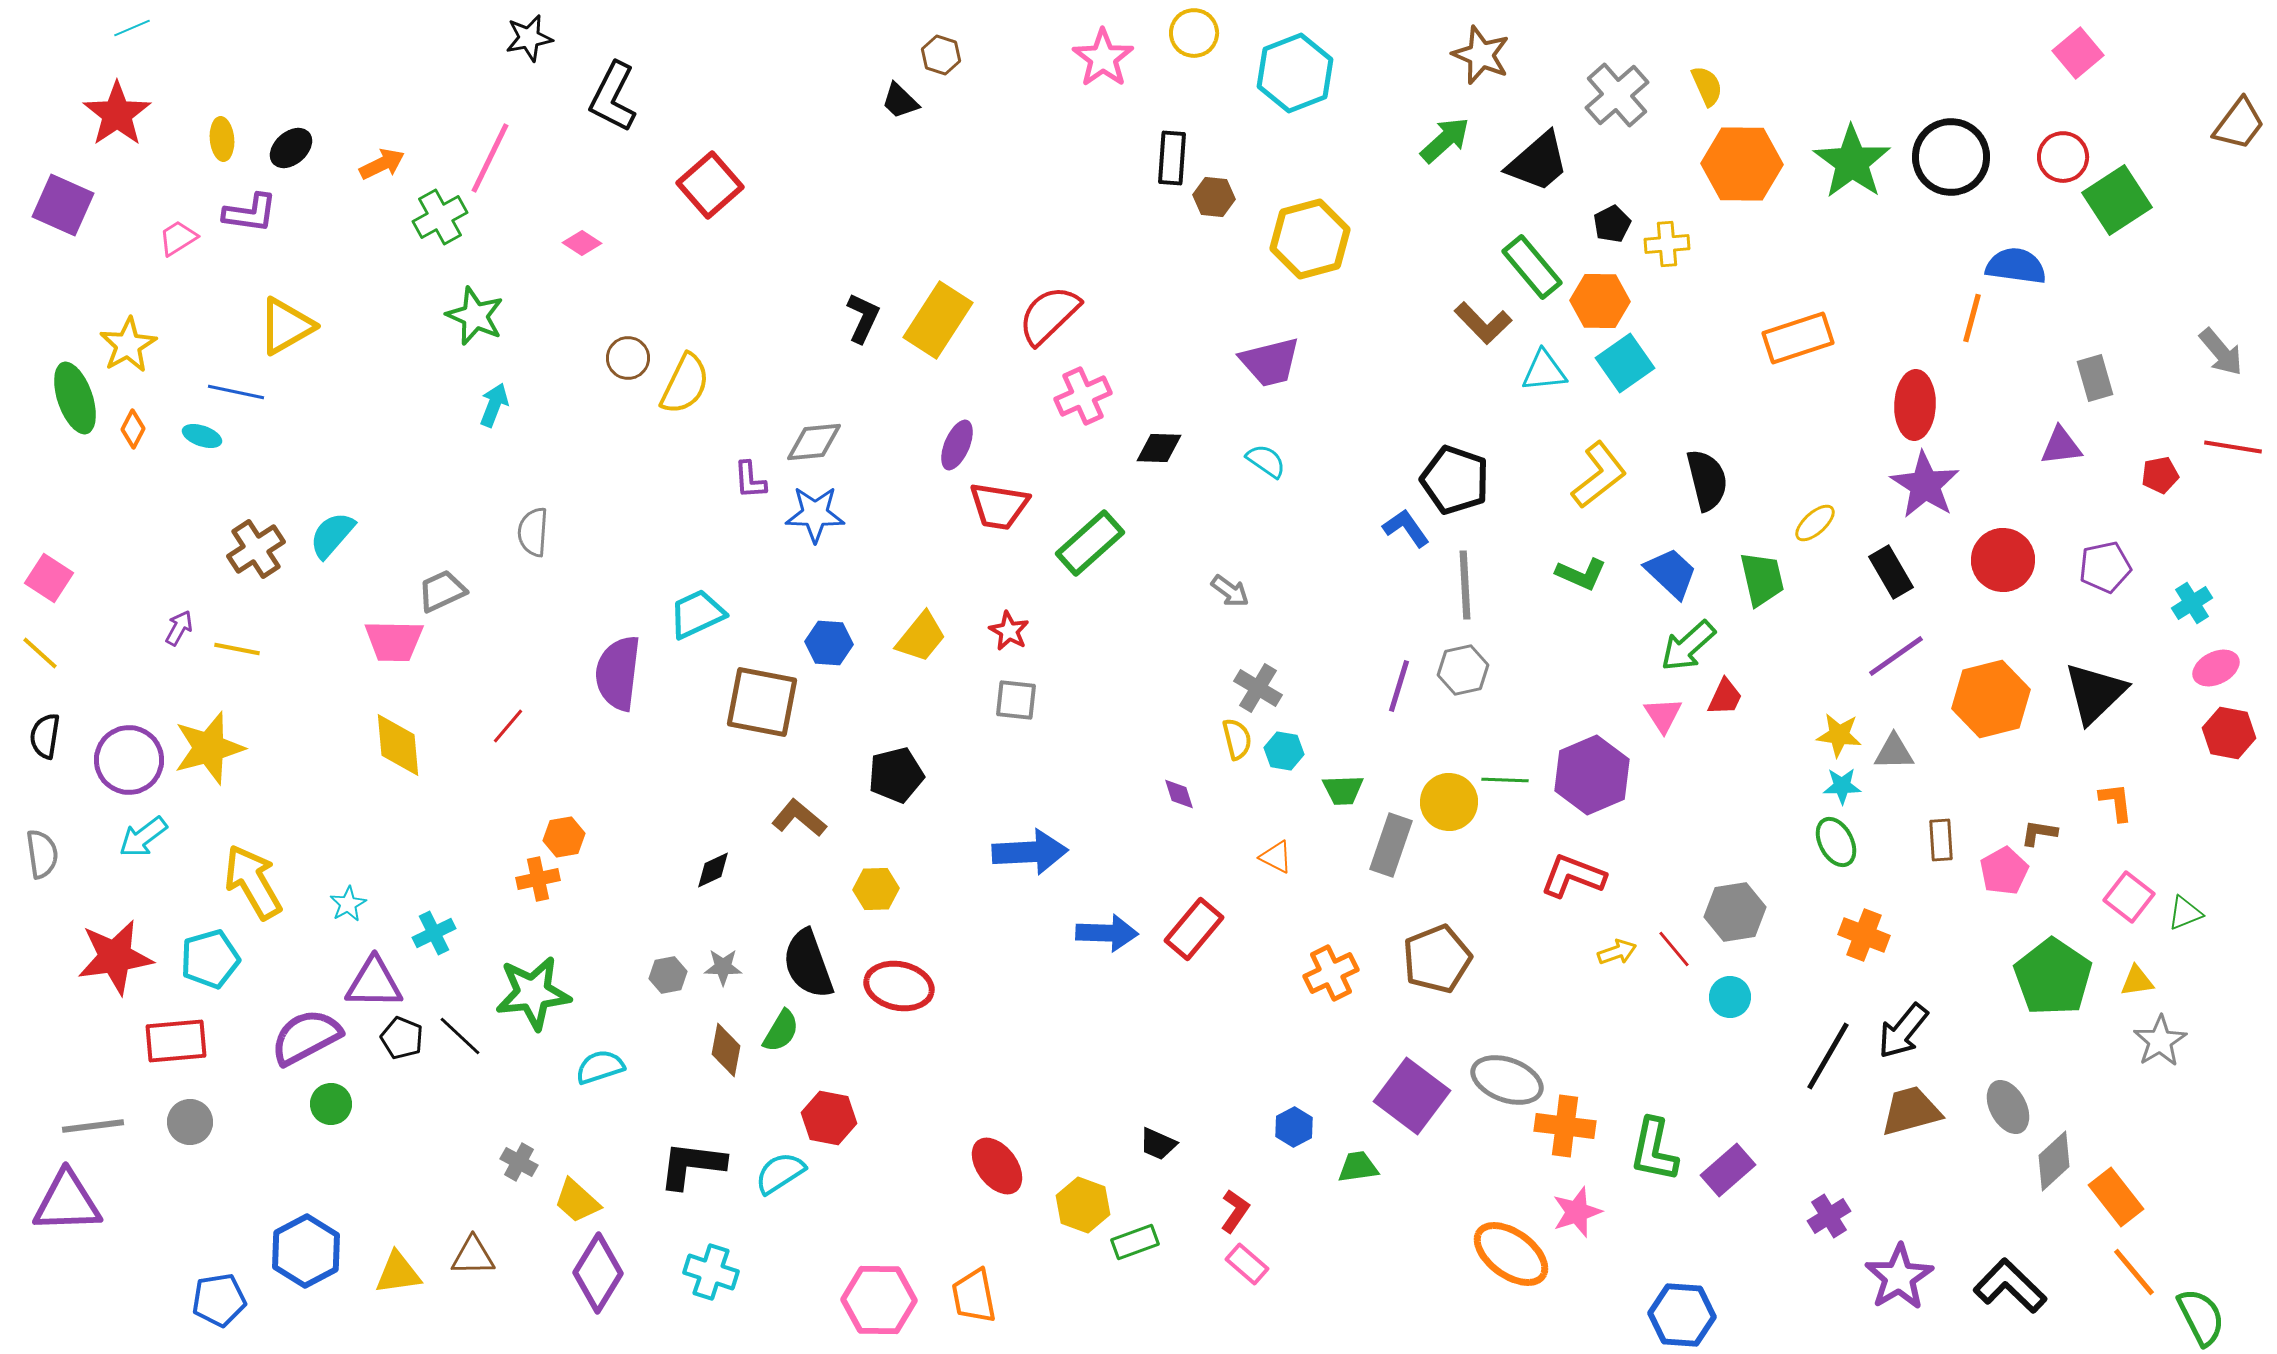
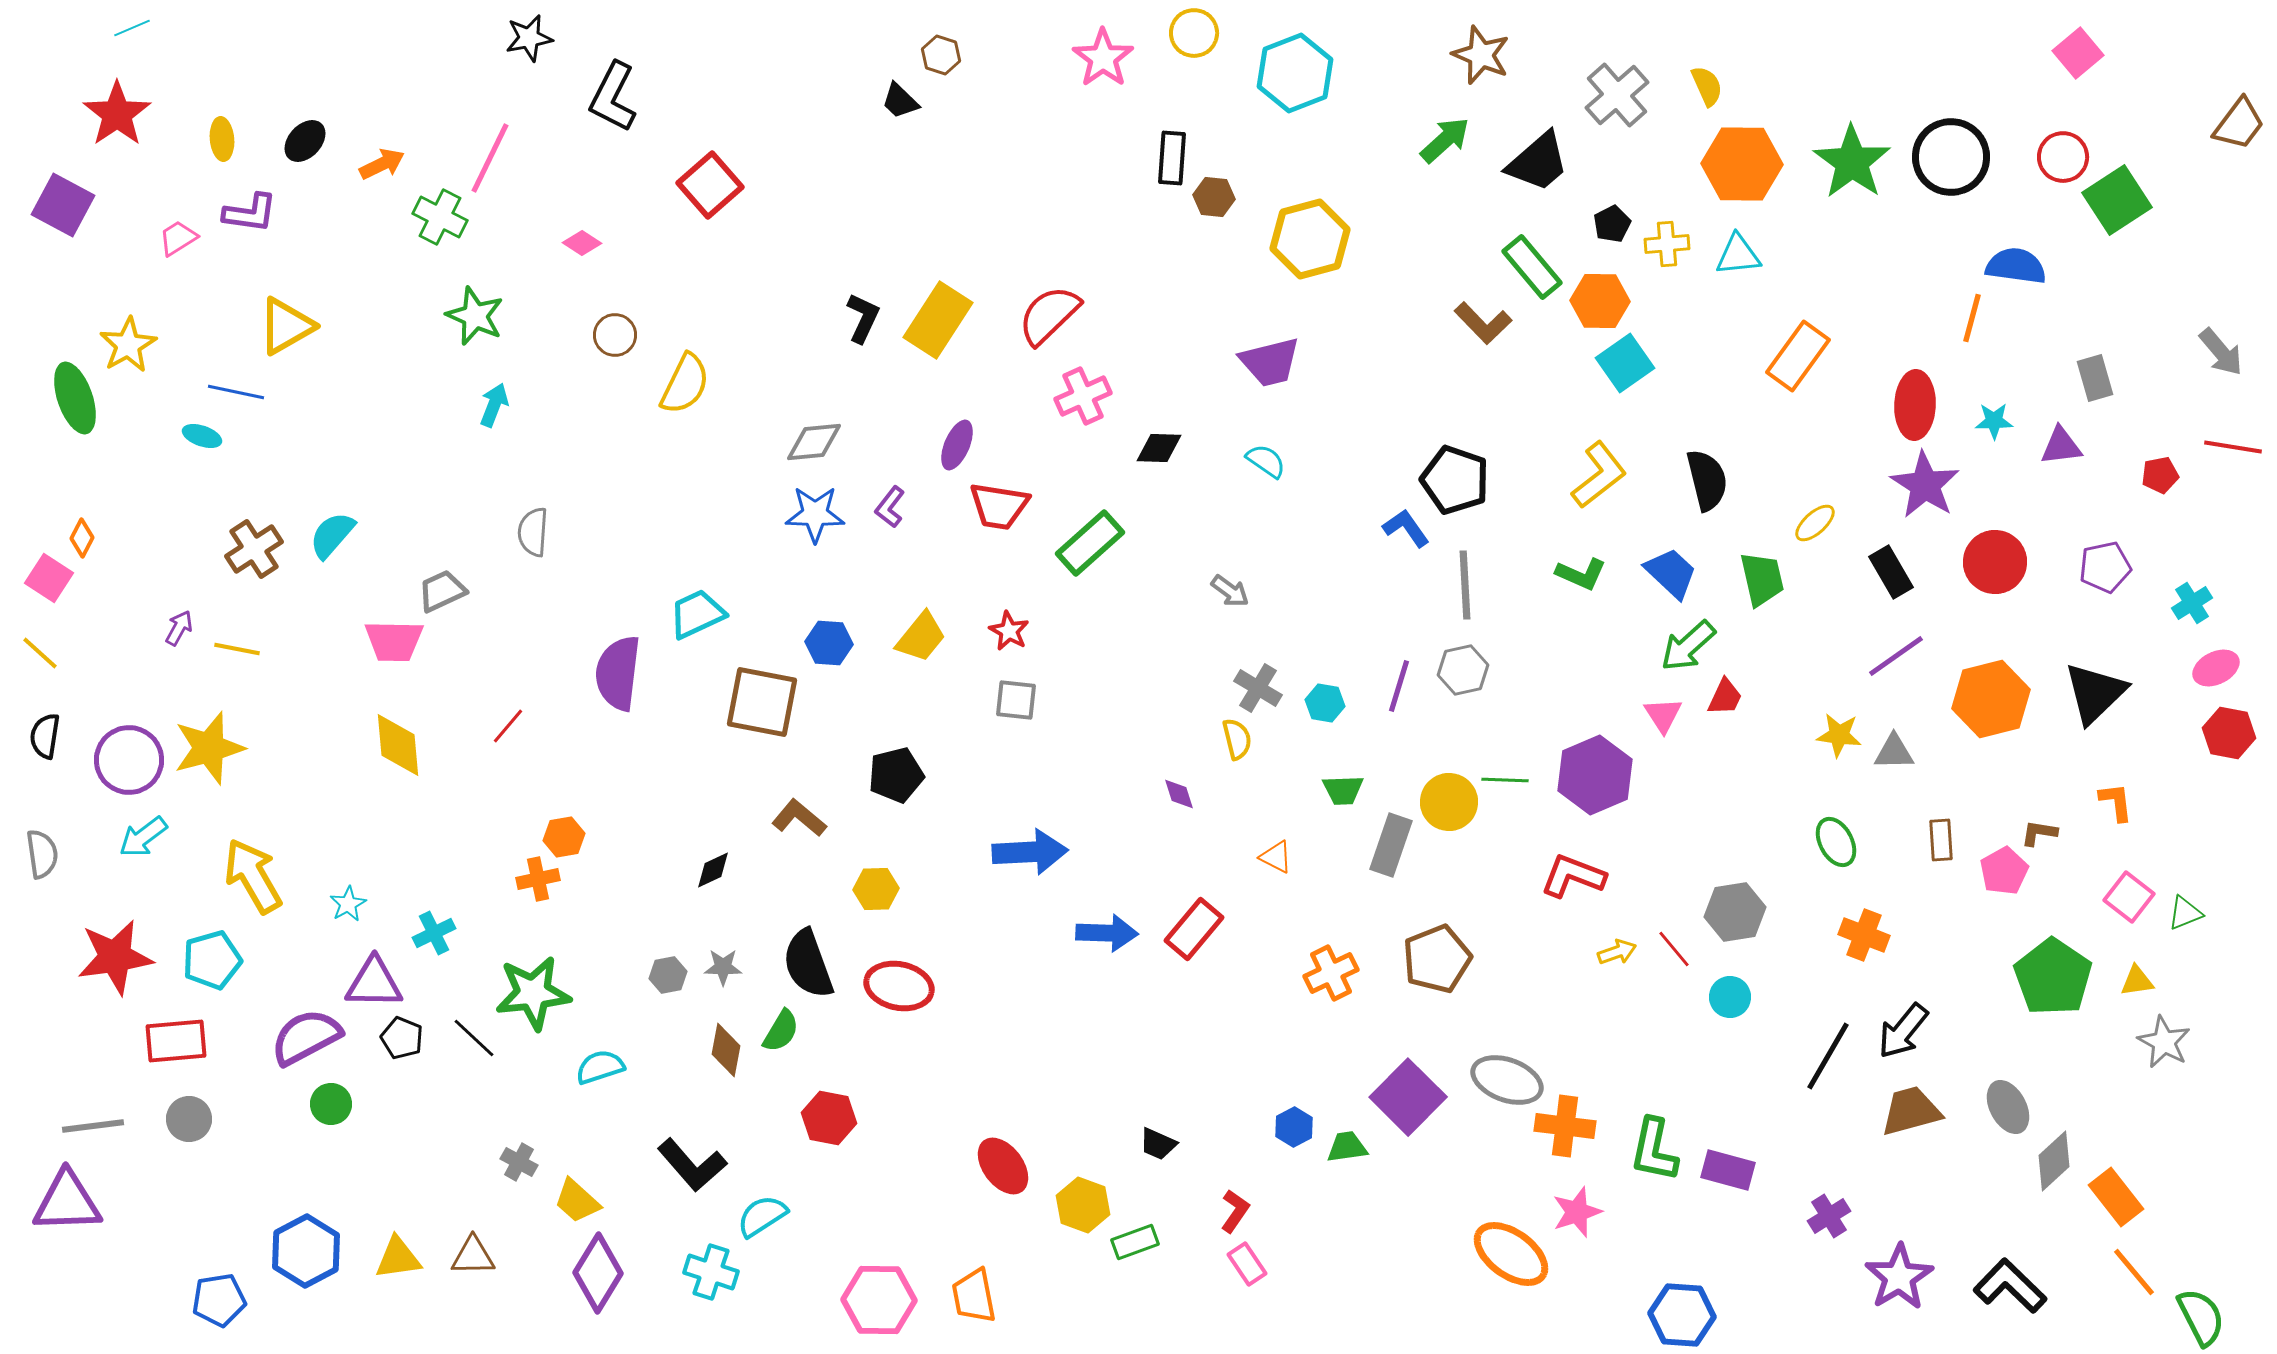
black ellipse at (291, 148): moved 14 px right, 7 px up; rotated 6 degrees counterclockwise
purple square at (63, 205): rotated 4 degrees clockwise
green cross at (440, 217): rotated 34 degrees counterclockwise
orange rectangle at (1798, 338): moved 18 px down; rotated 36 degrees counterclockwise
brown circle at (628, 358): moved 13 px left, 23 px up
cyan triangle at (1544, 371): moved 194 px right, 116 px up
orange diamond at (133, 429): moved 51 px left, 109 px down
purple L-shape at (750, 480): moved 140 px right, 27 px down; rotated 42 degrees clockwise
brown cross at (256, 549): moved 2 px left
red circle at (2003, 560): moved 8 px left, 2 px down
cyan hexagon at (1284, 751): moved 41 px right, 48 px up
purple hexagon at (1592, 775): moved 3 px right
cyan star at (1842, 786): moved 152 px right, 365 px up
yellow arrow at (253, 882): moved 6 px up
cyan pentagon at (210, 959): moved 2 px right, 1 px down
black line at (460, 1036): moved 14 px right, 2 px down
gray star at (2160, 1041): moved 4 px right, 1 px down; rotated 12 degrees counterclockwise
purple square at (1412, 1096): moved 4 px left, 1 px down; rotated 8 degrees clockwise
gray circle at (190, 1122): moved 1 px left, 3 px up
black L-shape at (692, 1165): rotated 138 degrees counterclockwise
red ellipse at (997, 1166): moved 6 px right
green trapezoid at (1358, 1167): moved 11 px left, 20 px up
purple rectangle at (1728, 1170): rotated 56 degrees clockwise
cyan semicircle at (780, 1173): moved 18 px left, 43 px down
pink rectangle at (1247, 1264): rotated 15 degrees clockwise
yellow triangle at (398, 1273): moved 15 px up
